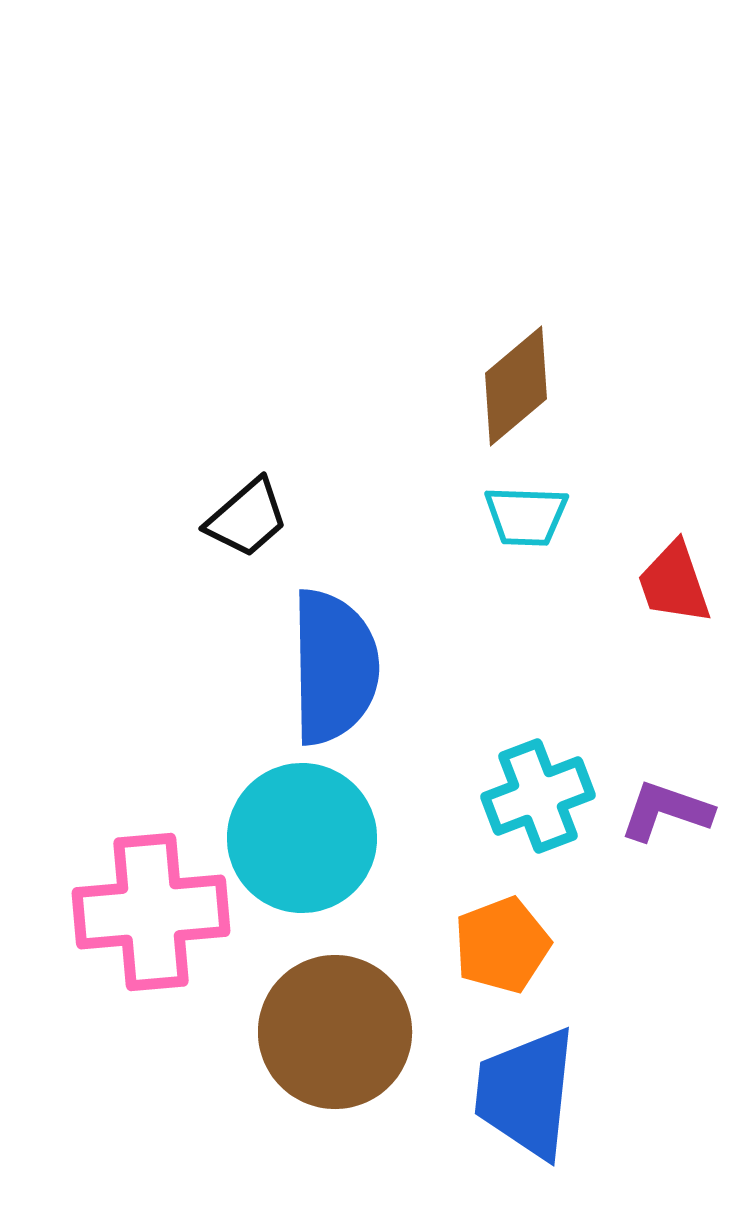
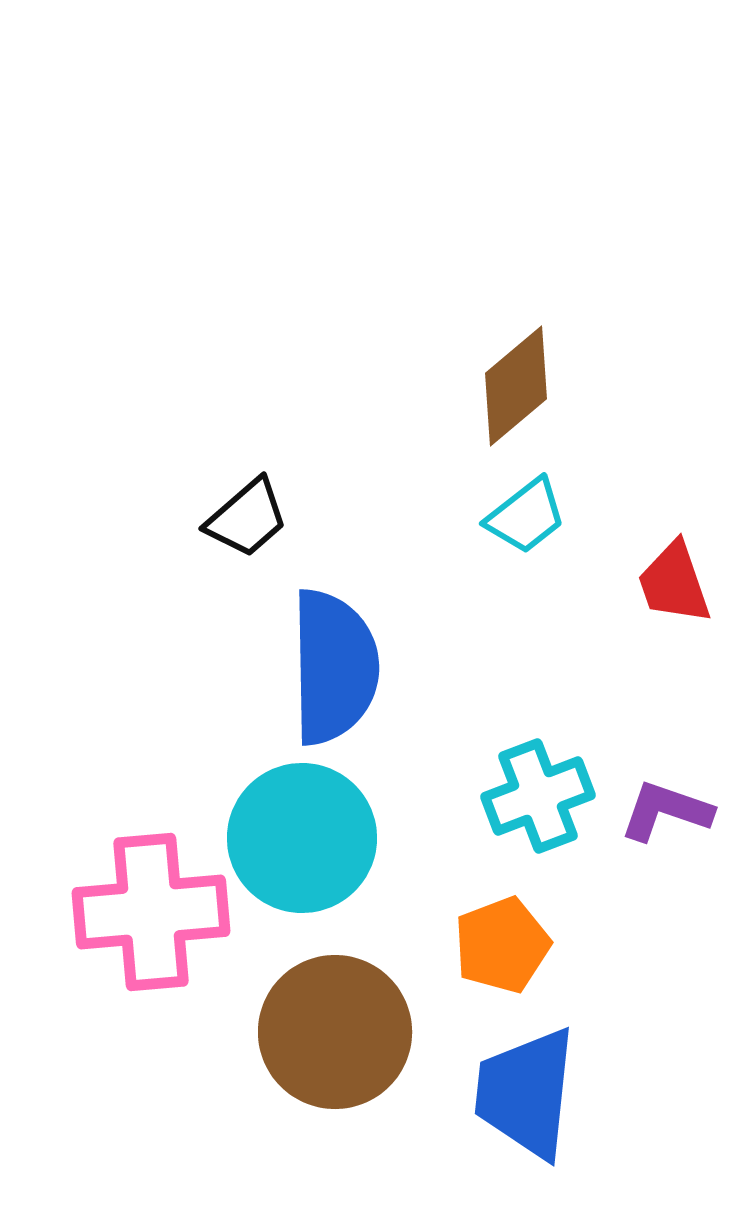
cyan trapezoid: rotated 40 degrees counterclockwise
